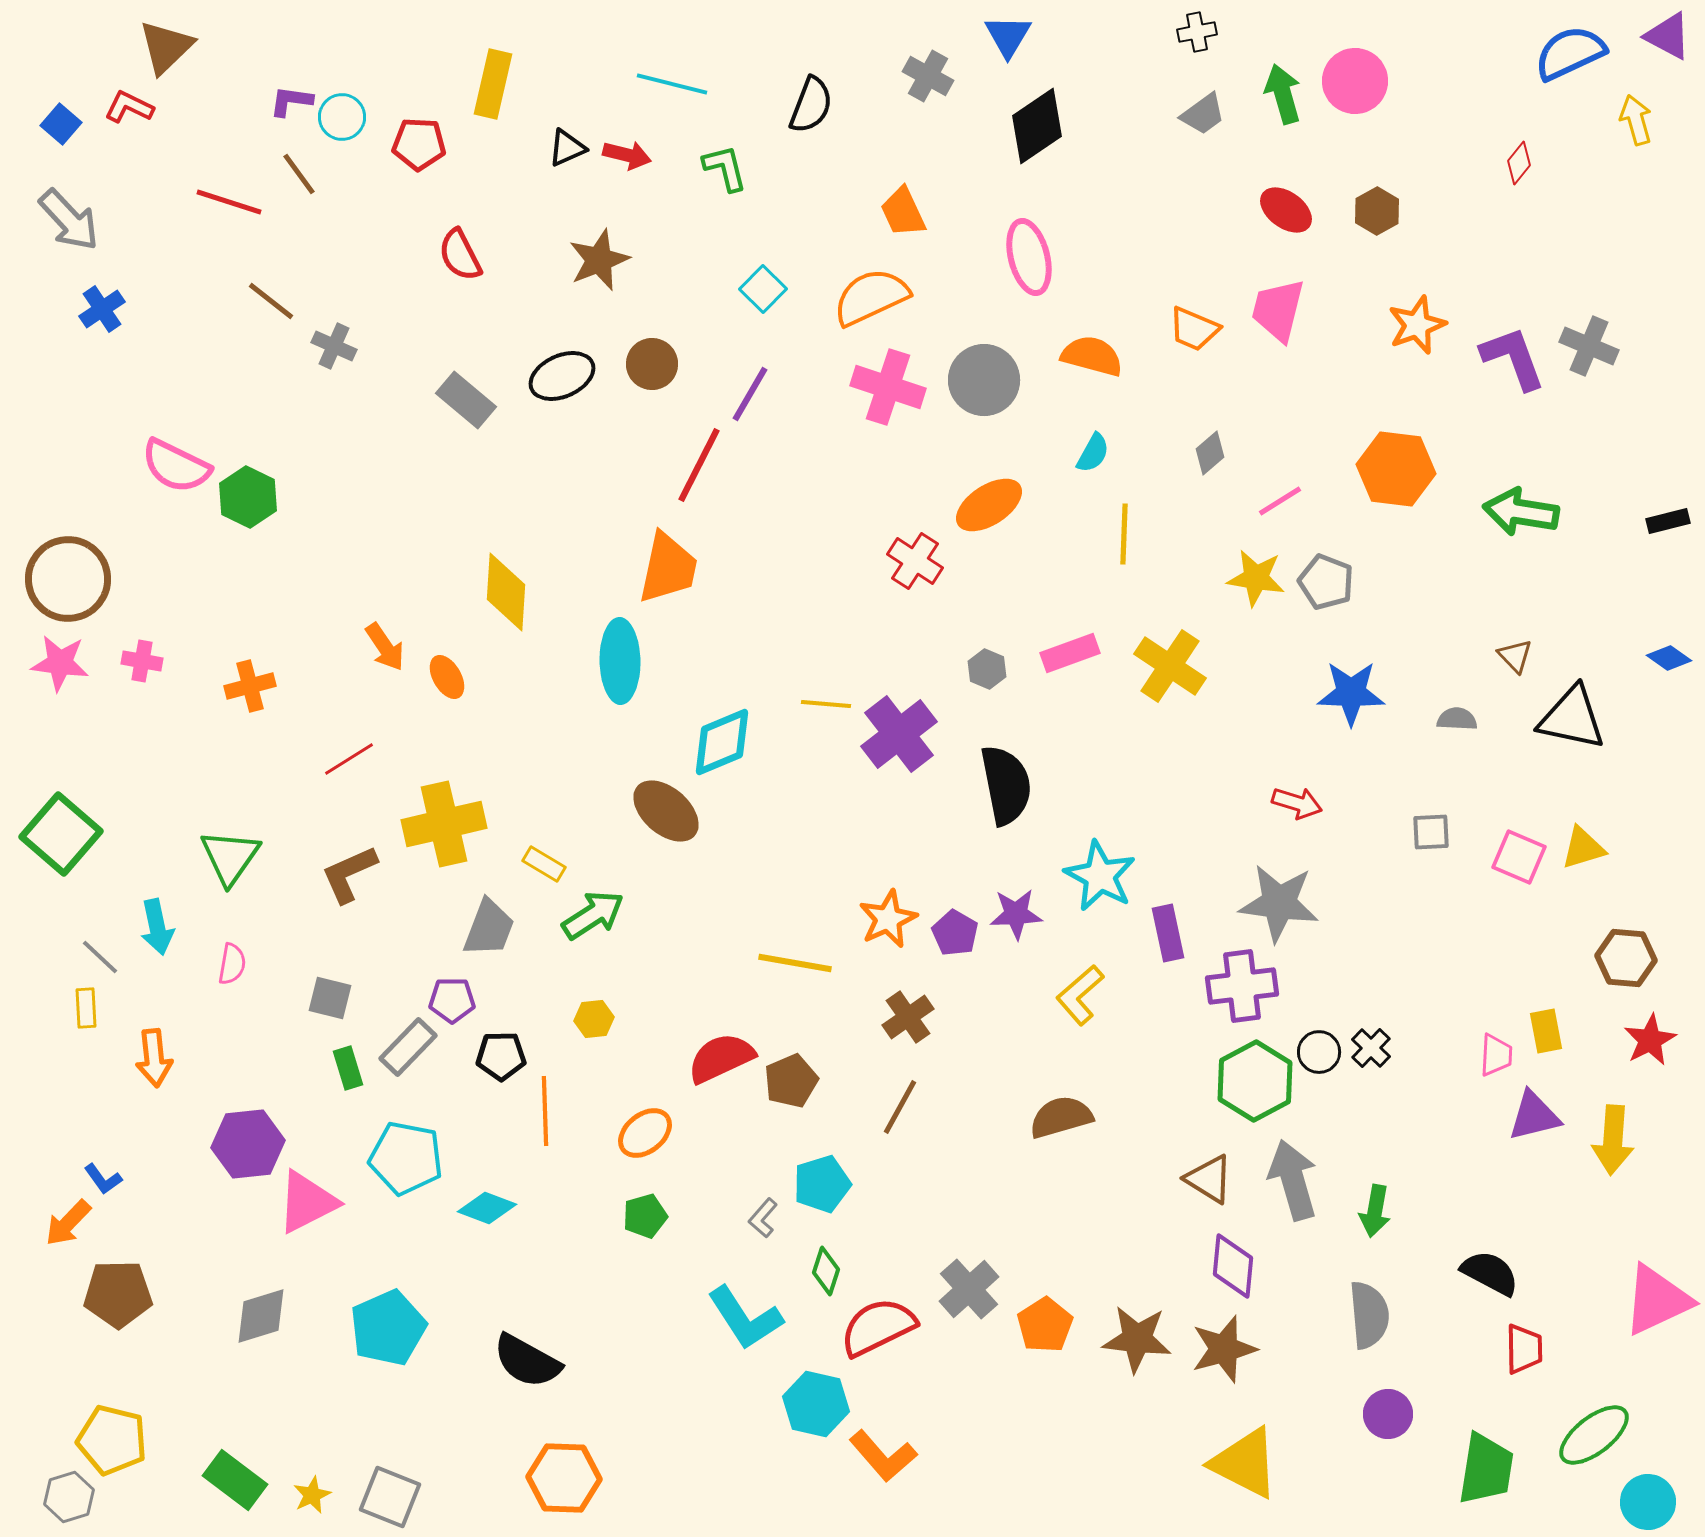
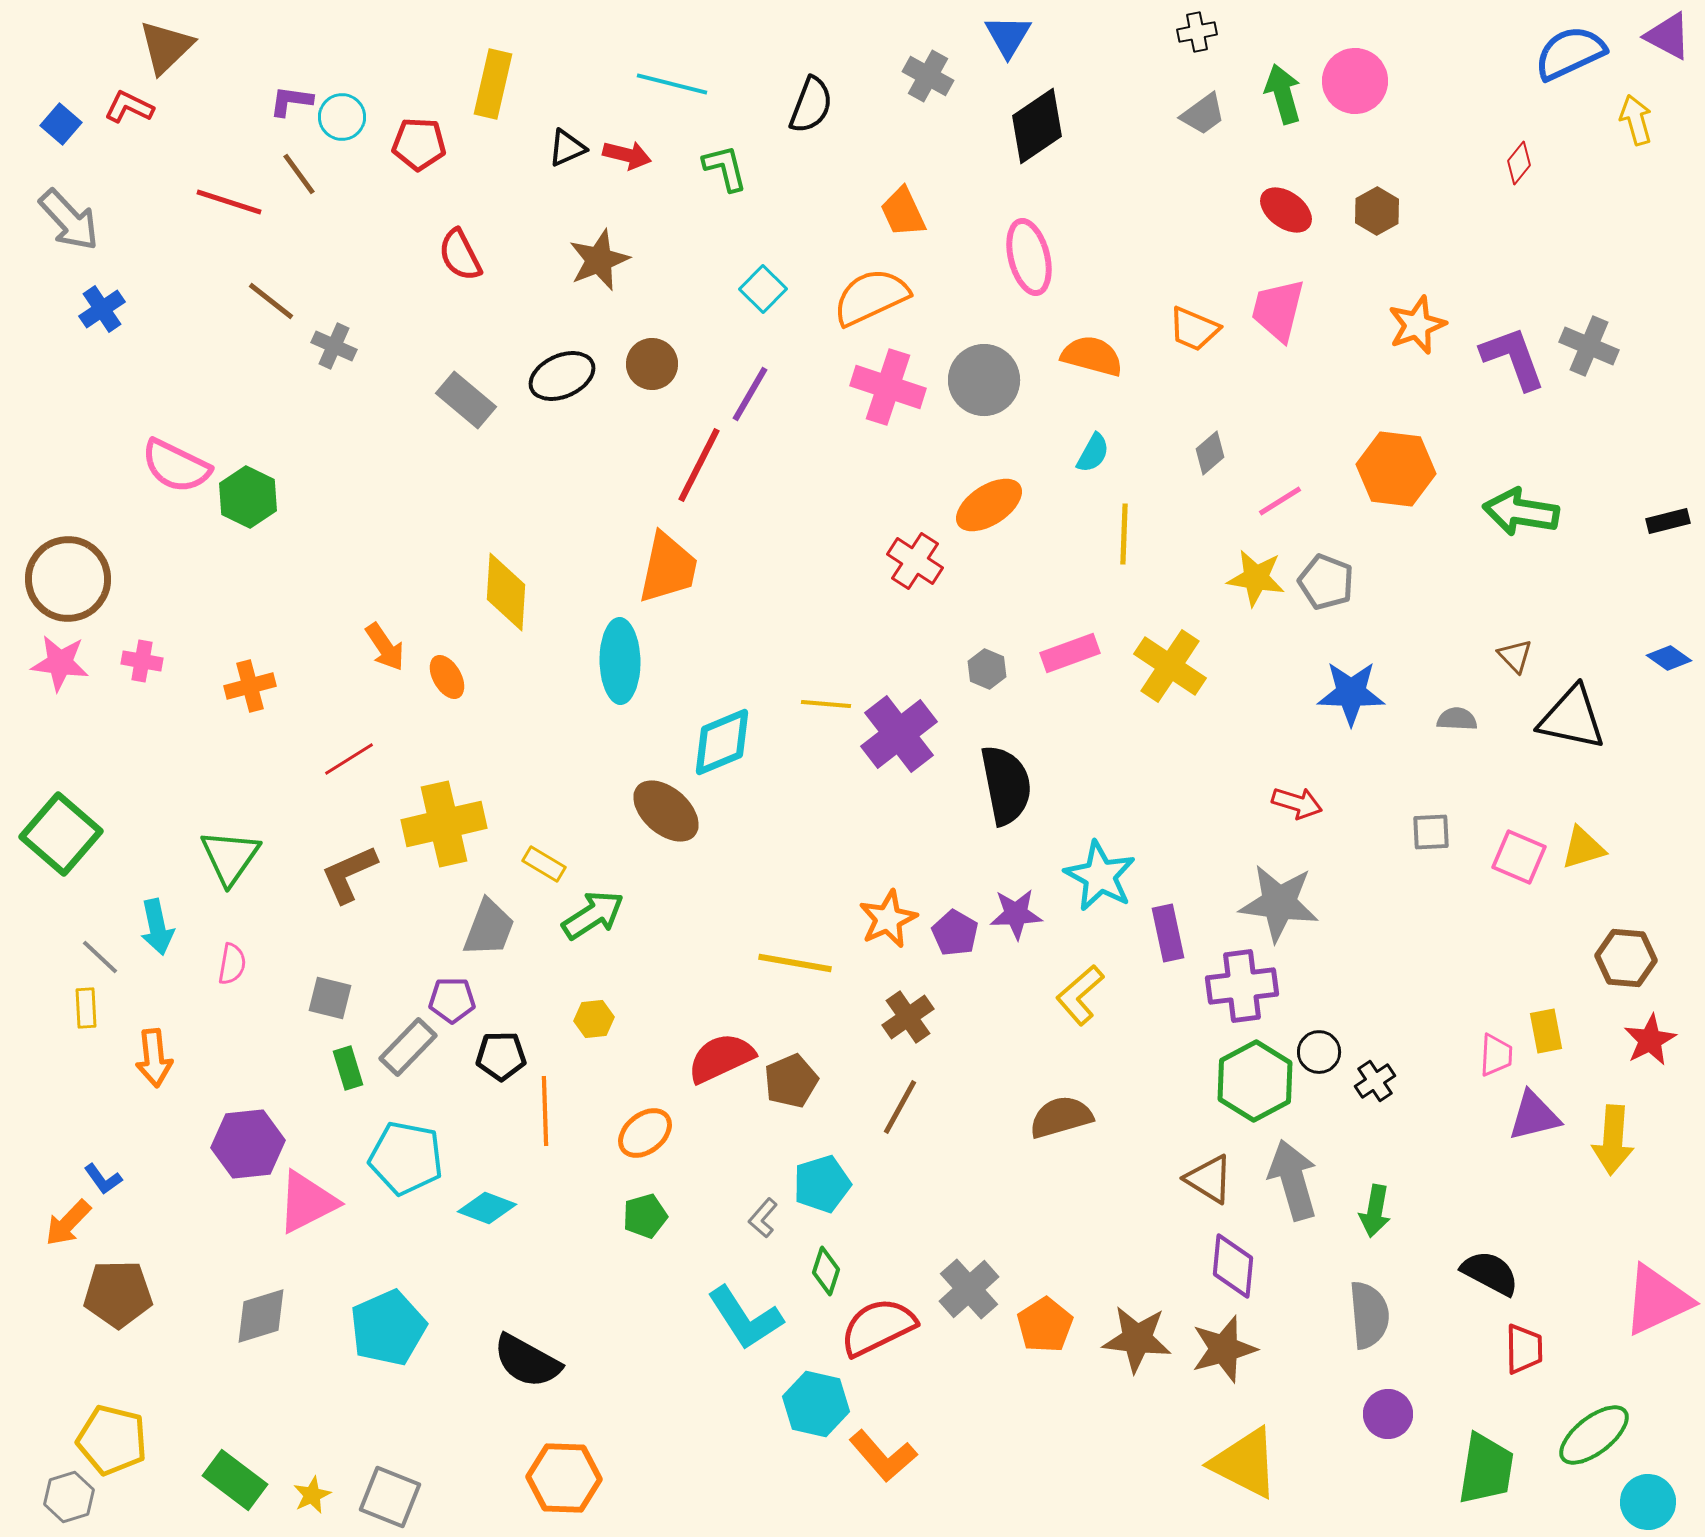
black cross at (1371, 1048): moved 4 px right, 33 px down; rotated 12 degrees clockwise
